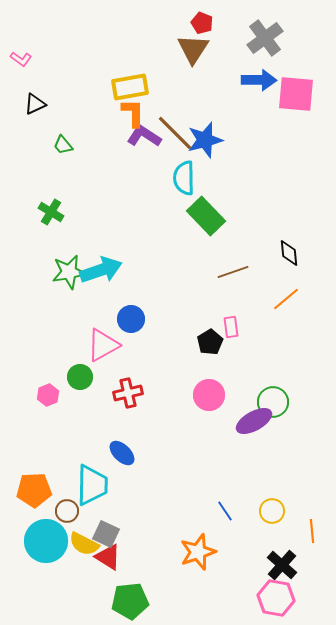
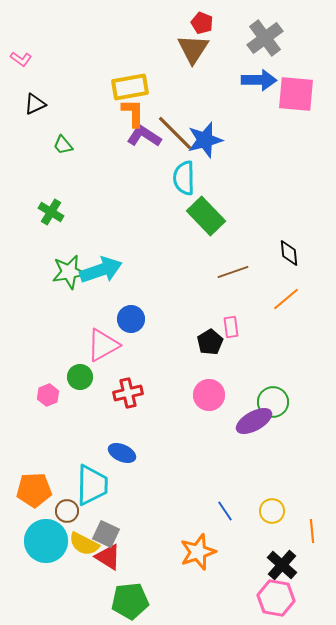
blue ellipse at (122, 453): rotated 20 degrees counterclockwise
